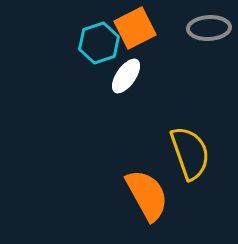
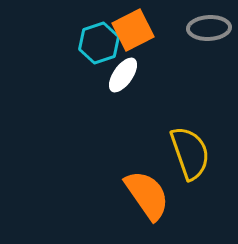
orange square: moved 2 px left, 2 px down
white ellipse: moved 3 px left, 1 px up
orange semicircle: rotated 6 degrees counterclockwise
